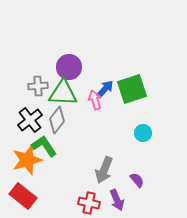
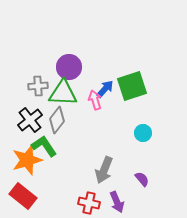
green square: moved 3 px up
purple semicircle: moved 5 px right, 1 px up
purple arrow: moved 2 px down
